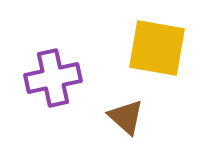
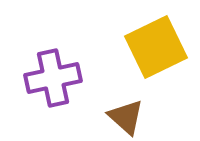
yellow square: moved 1 px left, 1 px up; rotated 36 degrees counterclockwise
